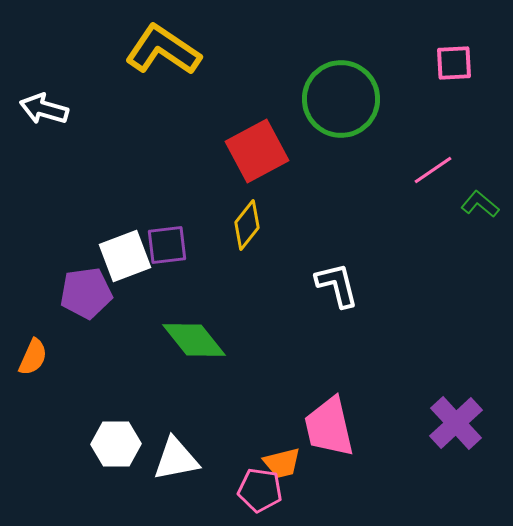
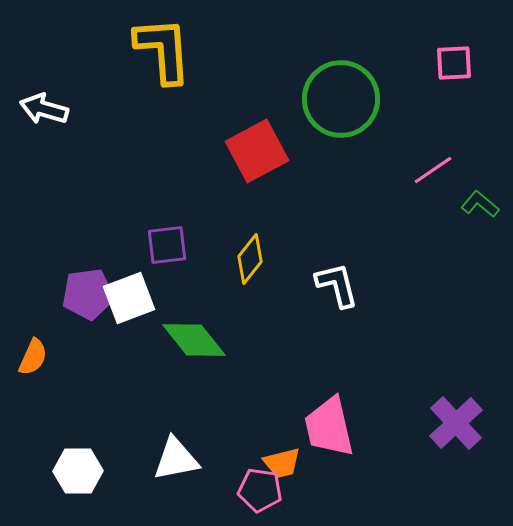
yellow L-shape: rotated 52 degrees clockwise
yellow diamond: moved 3 px right, 34 px down
white square: moved 4 px right, 42 px down
purple pentagon: moved 2 px right, 1 px down
white hexagon: moved 38 px left, 27 px down
